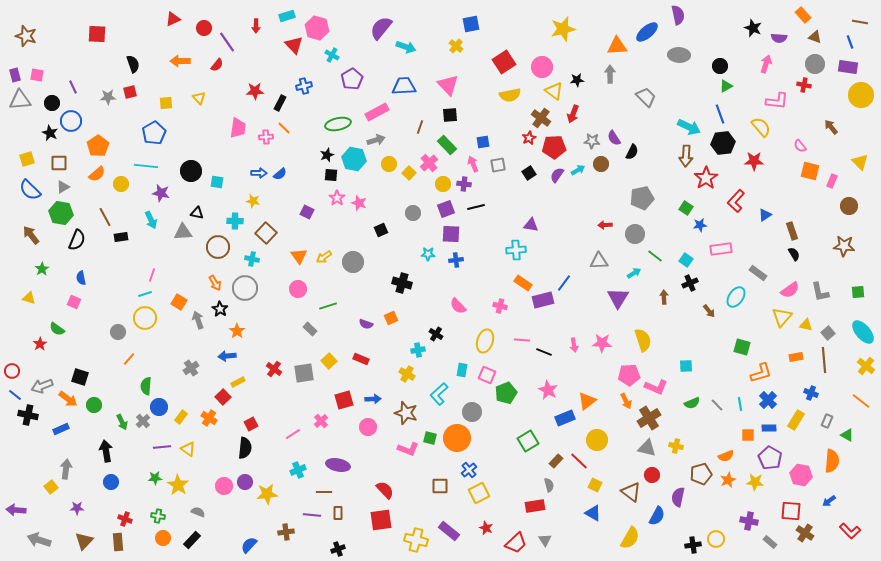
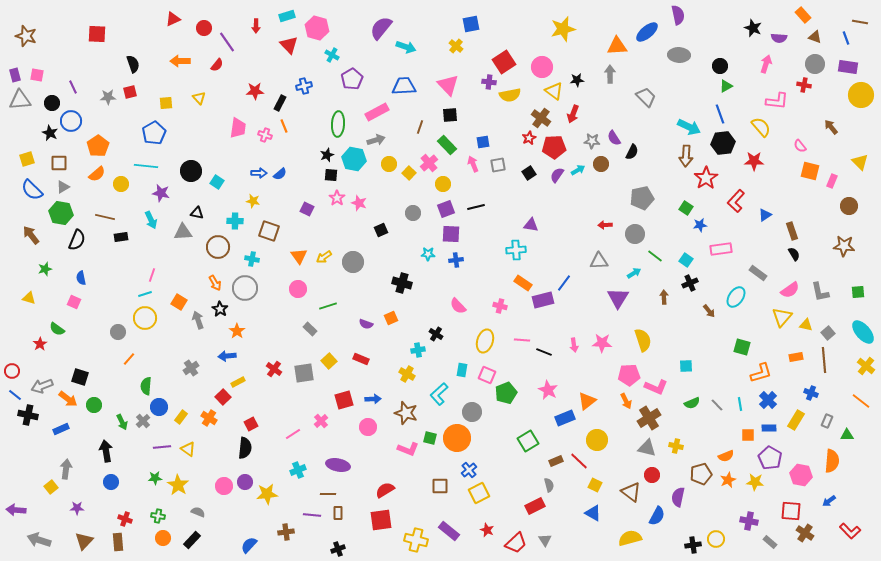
blue line at (850, 42): moved 4 px left, 4 px up
red triangle at (294, 45): moved 5 px left
green ellipse at (338, 124): rotated 75 degrees counterclockwise
orange line at (284, 128): moved 2 px up; rotated 24 degrees clockwise
pink cross at (266, 137): moved 1 px left, 2 px up; rotated 24 degrees clockwise
cyan square at (217, 182): rotated 24 degrees clockwise
purple cross at (464, 184): moved 25 px right, 102 px up
blue semicircle at (30, 190): moved 2 px right
purple square at (307, 212): moved 3 px up
brown line at (105, 217): rotated 48 degrees counterclockwise
brown square at (266, 233): moved 3 px right, 2 px up; rotated 25 degrees counterclockwise
green star at (42, 269): moved 3 px right; rotated 16 degrees clockwise
green triangle at (847, 435): rotated 32 degrees counterclockwise
brown rectangle at (556, 461): rotated 24 degrees clockwise
red semicircle at (385, 490): rotated 78 degrees counterclockwise
brown line at (324, 492): moved 4 px right, 2 px down
red rectangle at (535, 506): rotated 18 degrees counterclockwise
red star at (486, 528): moved 1 px right, 2 px down
yellow semicircle at (630, 538): rotated 135 degrees counterclockwise
